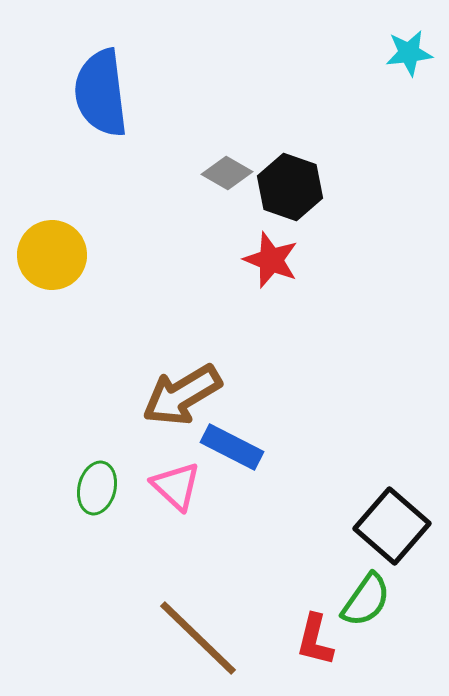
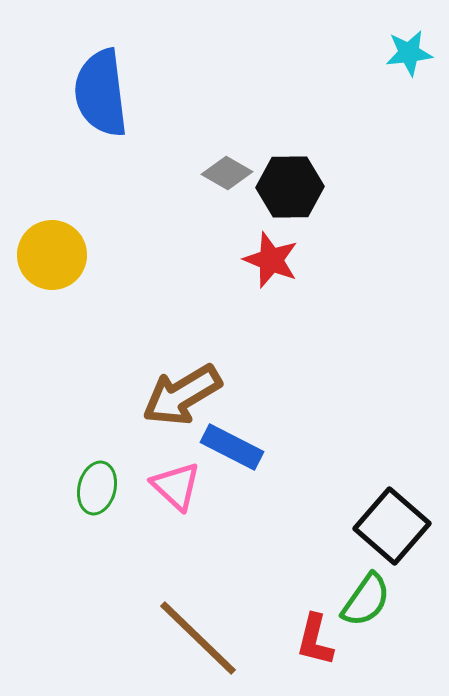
black hexagon: rotated 20 degrees counterclockwise
